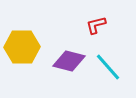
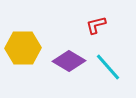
yellow hexagon: moved 1 px right, 1 px down
purple diamond: rotated 16 degrees clockwise
